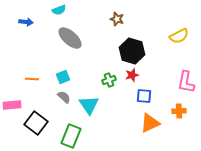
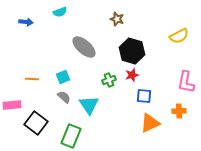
cyan semicircle: moved 1 px right, 2 px down
gray ellipse: moved 14 px right, 9 px down
